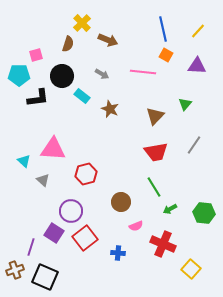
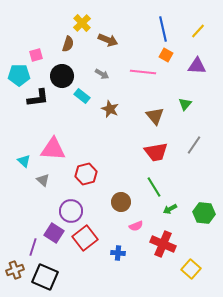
brown triangle: rotated 24 degrees counterclockwise
purple line: moved 2 px right
